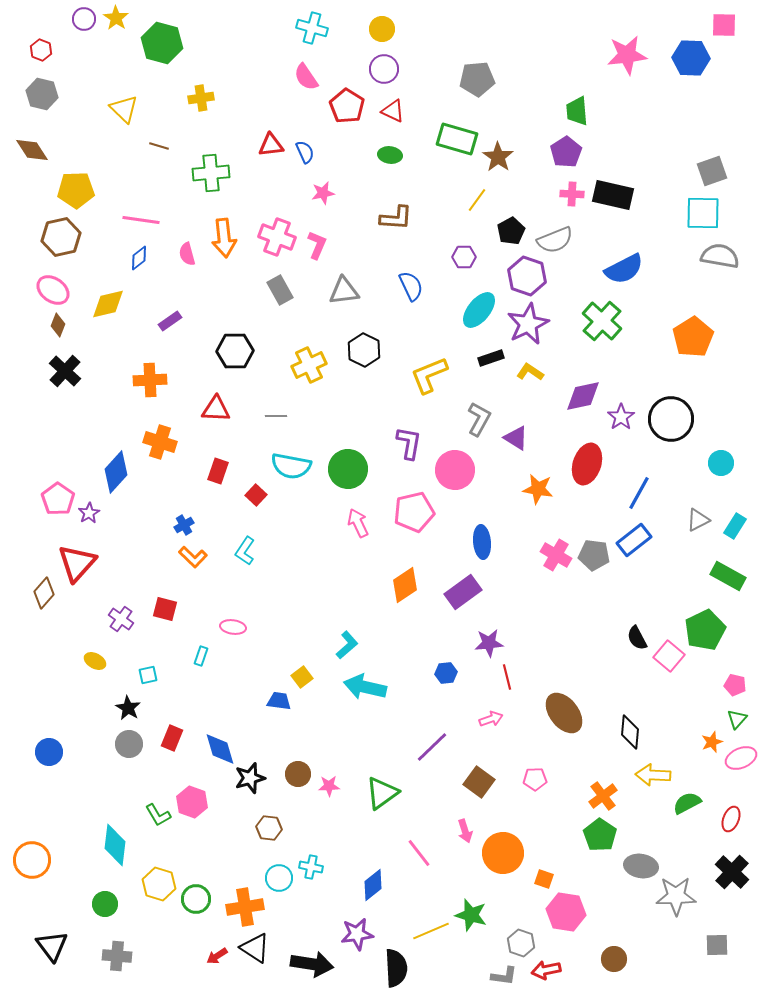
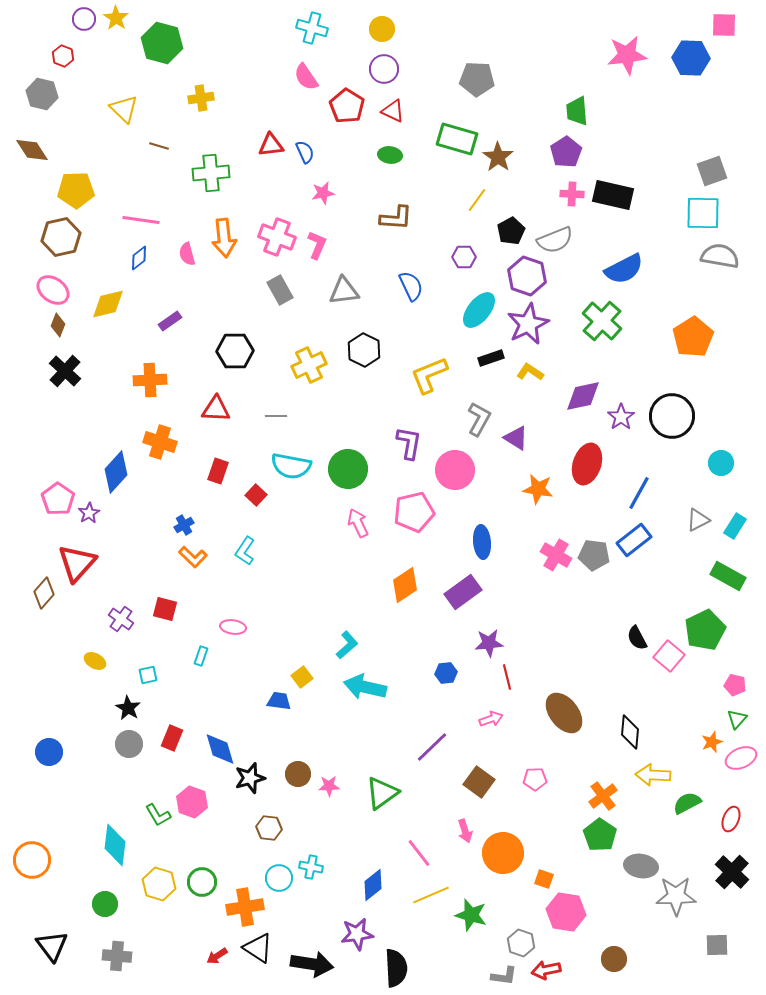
red hexagon at (41, 50): moved 22 px right, 6 px down
gray pentagon at (477, 79): rotated 8 degrees clockwise
black circle at (671, 419): moved 1 px right, 3 px up
green circle at (196, 899): moved 6 px right, 17 px up
yellow line at (431, 931): moved 36 px up
black triangle at (255, 948): moved 3 px right
